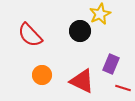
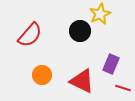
red semicircle: rotated 96 degrees counterclockwise
